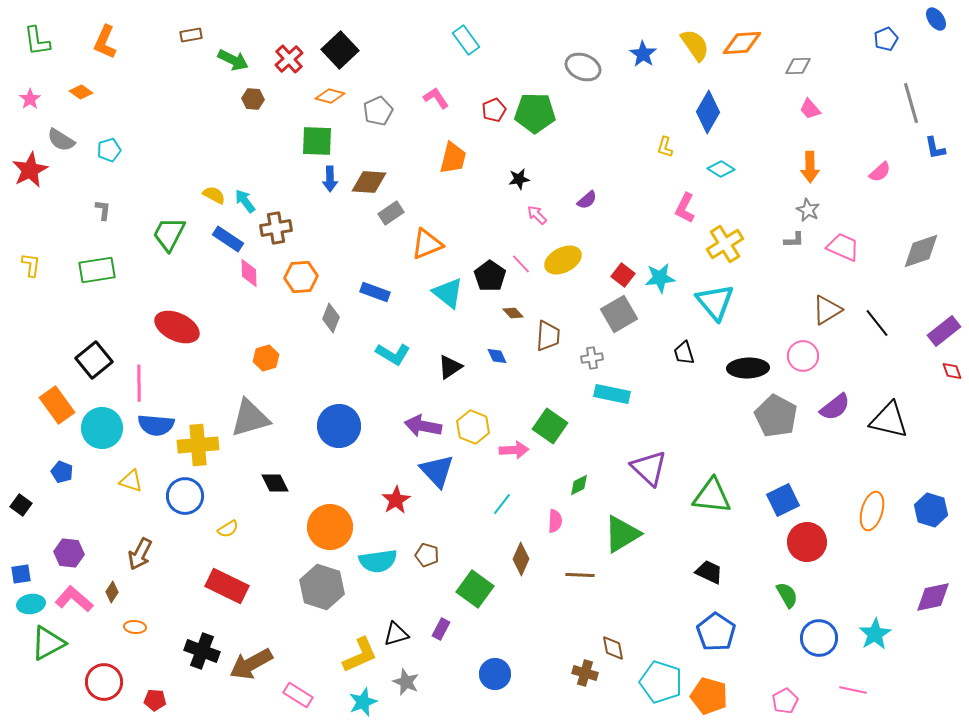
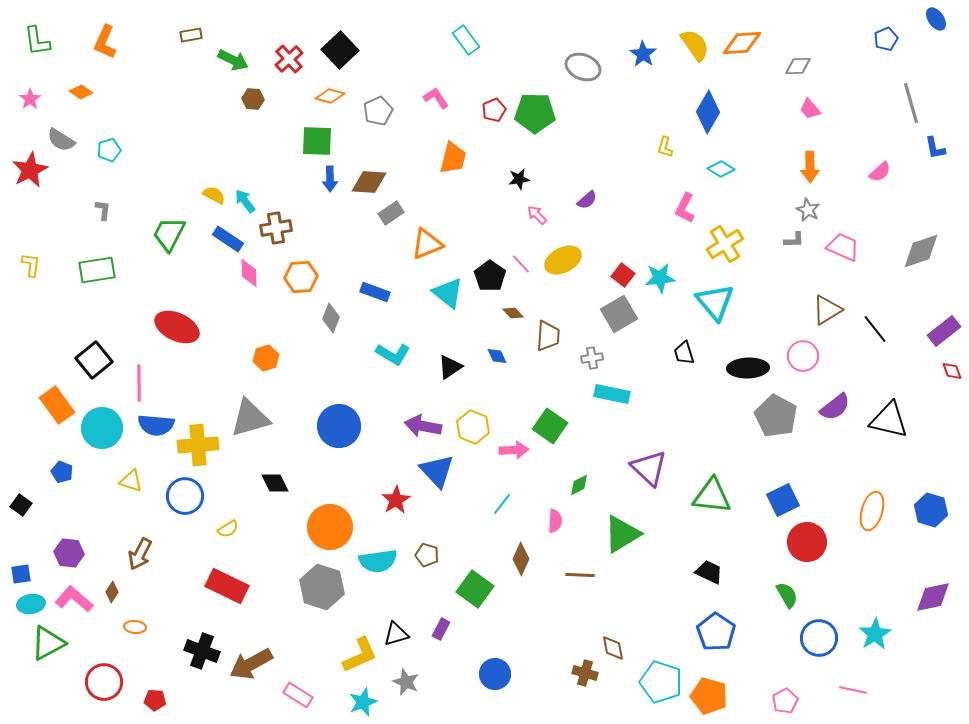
black line at (877, 323): moved 2 px left, 6 px down
